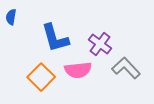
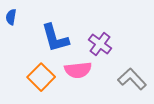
gray L-shape: moved 6 px right, 11 px down
